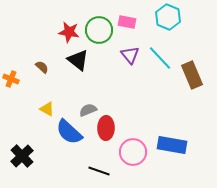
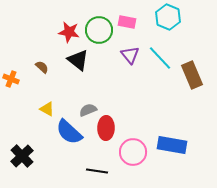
black line: moved 2 px left; rotated 10 degrees counterclockwise
